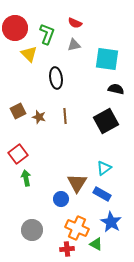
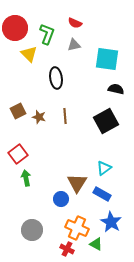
red cross: rotated 32 degrees clockwise
